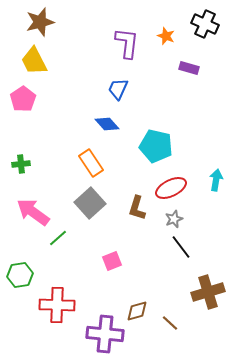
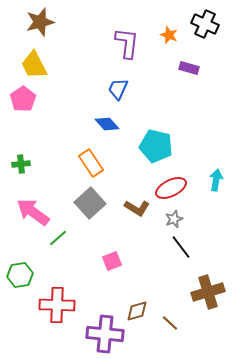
orange star: moved 3 px right, 1 px up
yellow trapezoid: moved 4 px down
brown L-shape: rotated 75 degrees counterclockwise
